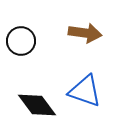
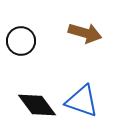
brown arrow: rotated 8 degrees clockwise
blue triangle: moved 3 px left, 10 px down
